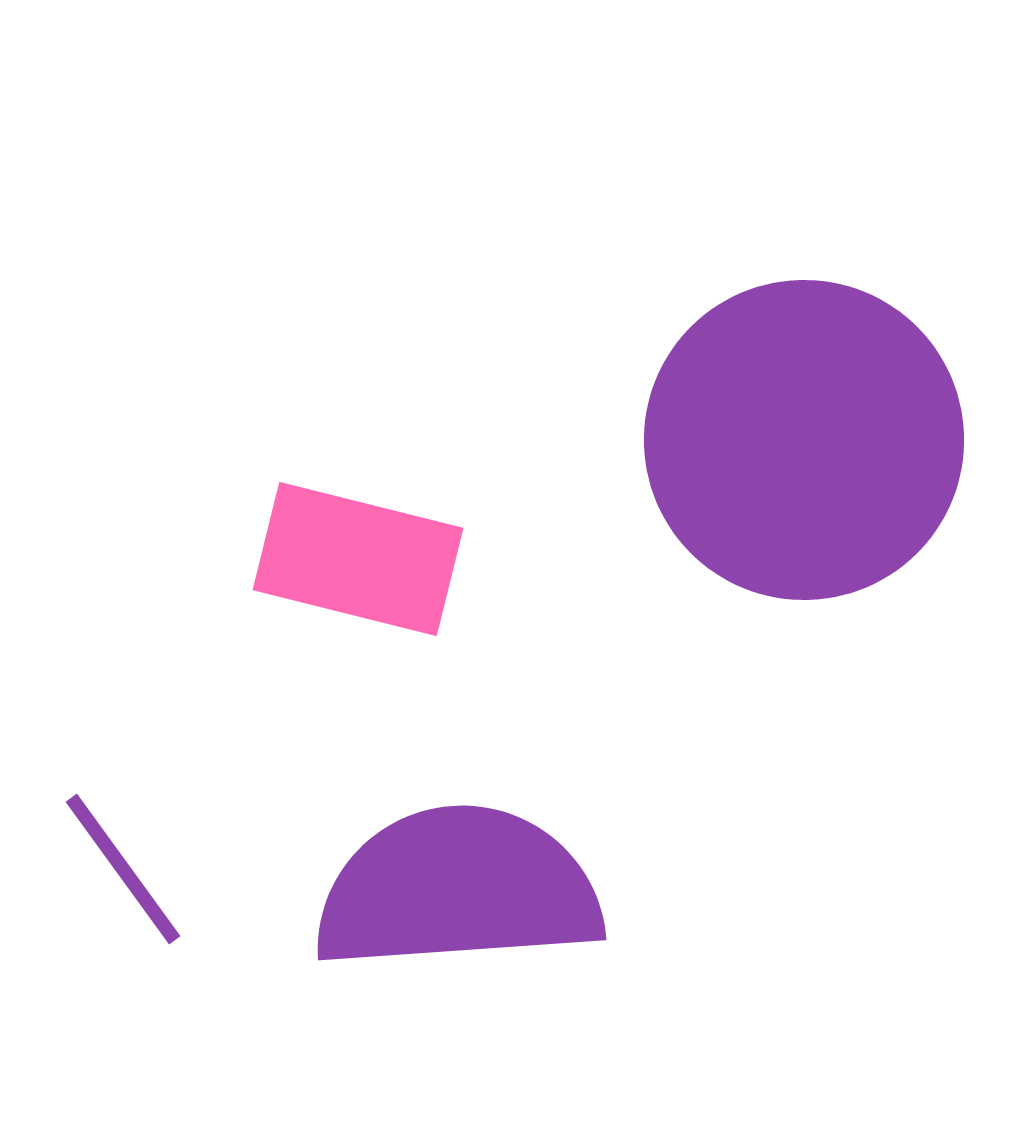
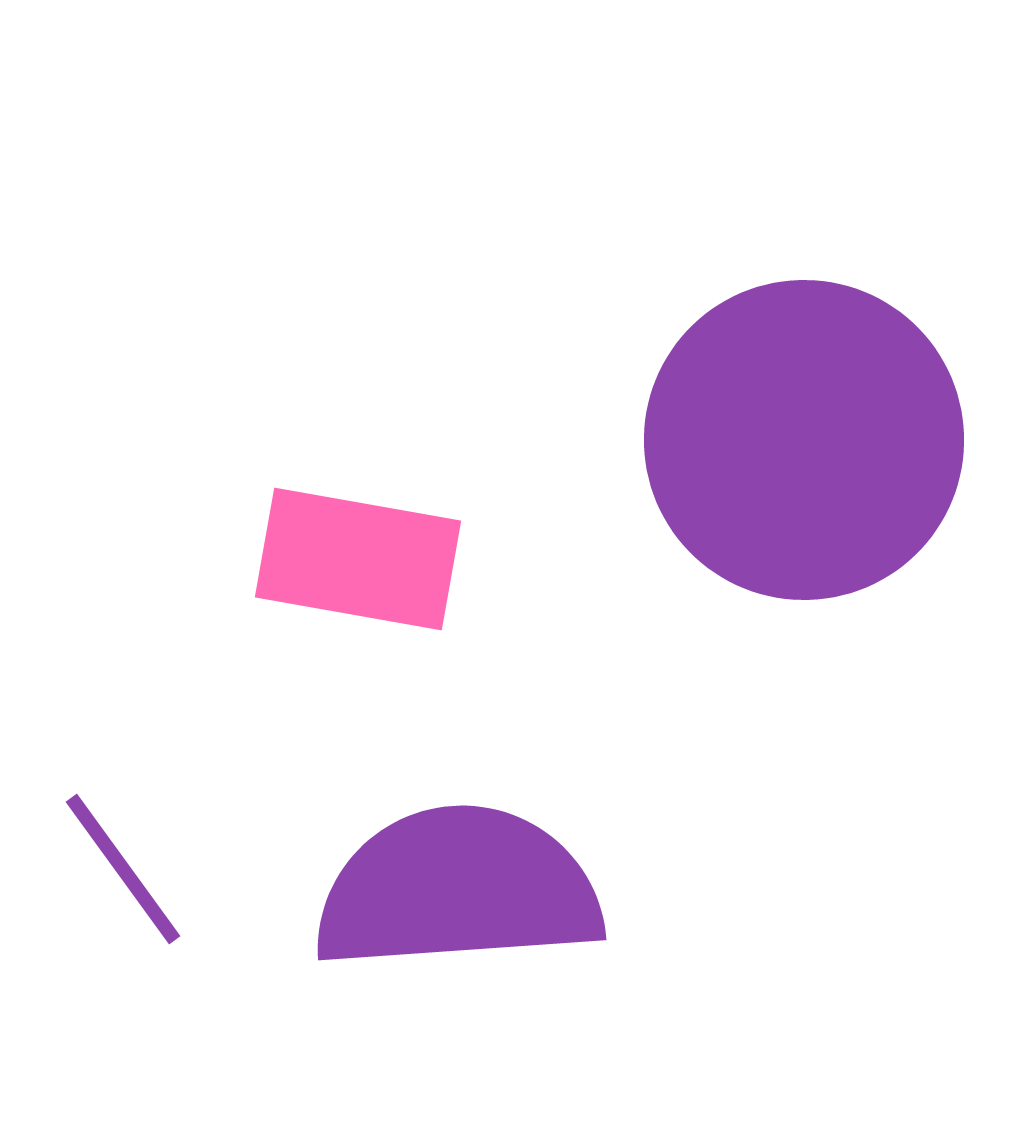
pink rectangle: rotated 4 degrees counterclockwise
